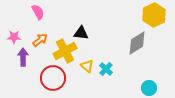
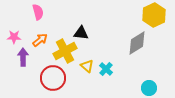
pink semicircle: rotated 14 degrees clockwise
